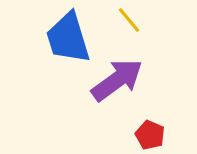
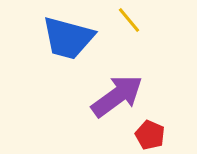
blue trapezoid: rotated 58 degrees counterclockwise
purple arrow: moved 16 px down
